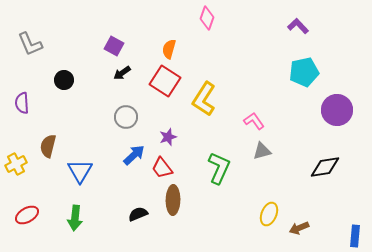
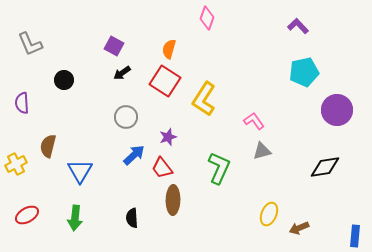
black semicircle: moved 6 px left, 4 px down; rotated 72 degrees counterclockwise
